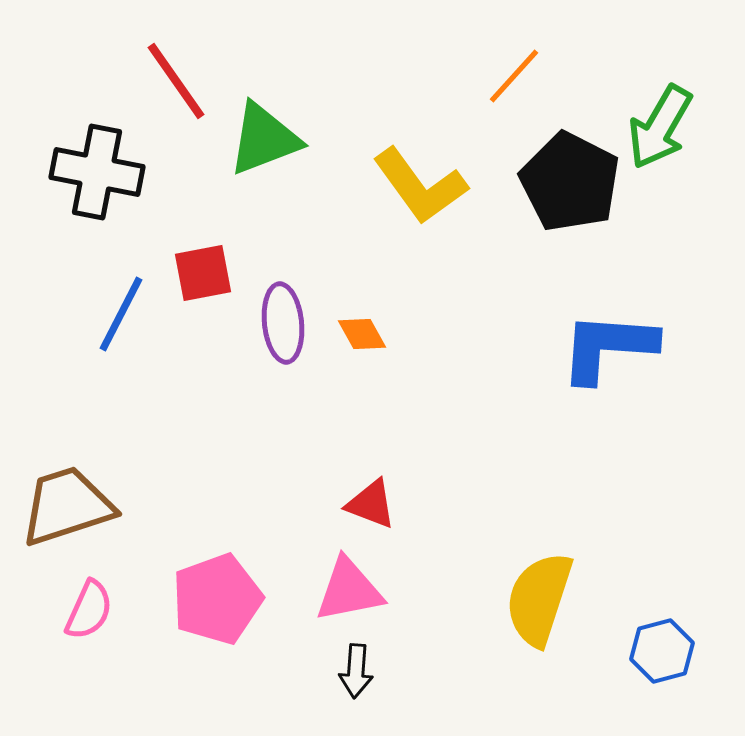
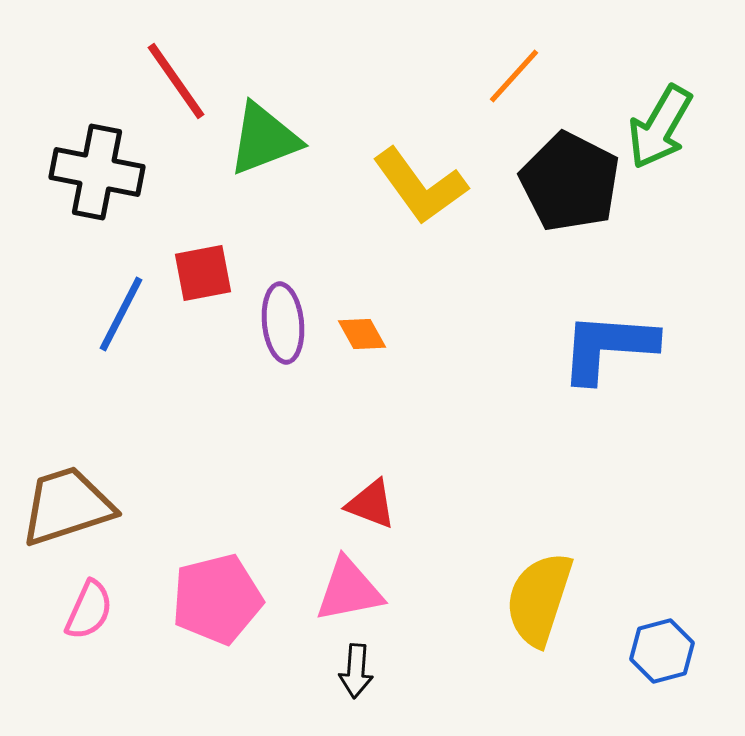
pink pentagon: rotated 6 degrees clockwise
